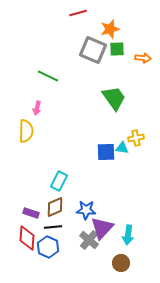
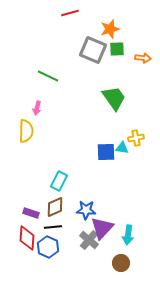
red line: moved 8 px left
